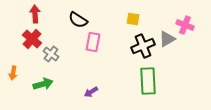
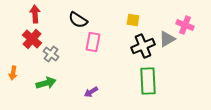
yellow square: moved 1 px down
green arrow: moved 3 px right, 1 px up
